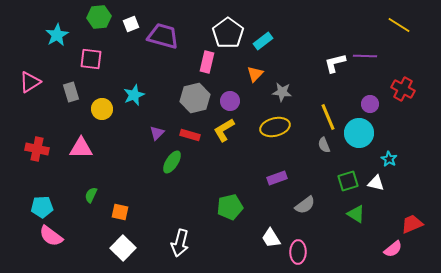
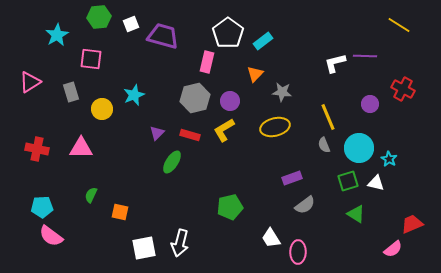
cyan circle at (359, 133): moved 15 px down
purple rectangle at (277, 178): moved 15 px right
white square at (123, 248): moved 21 px right; rotated 35 degrees clockwise
